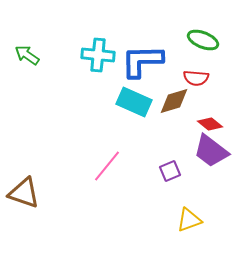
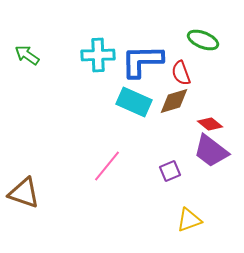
cyan cross: rotated 8 degrees counterclockwise
red semicircle: moved 15 px left, 5 px up; rotated 65 degrees clockwise
